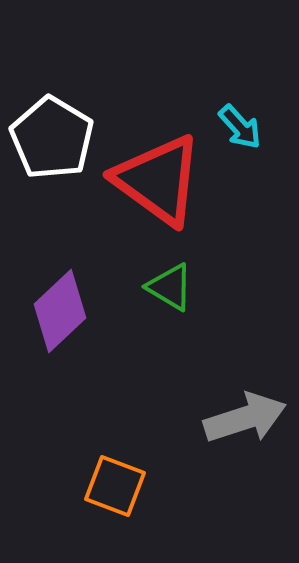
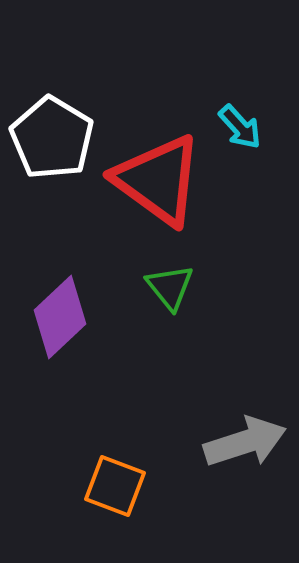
green triangle: rotated 20 degrees clockwise
purple diamond: moved 6 px down
gray arrow: moved 24 px down
